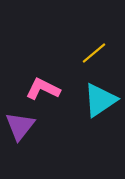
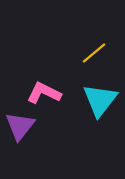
pink L-shape: moved 1 px right, 4 px down
cyan triangle: rotated 18 degrees counterclockwise
